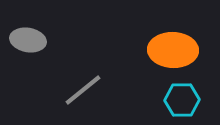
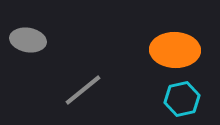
orange ellipse: moved 2 px right
cyan hexagon: moved 1 px up; rotated 12 degrees counterclockwise
